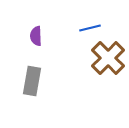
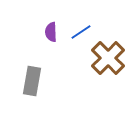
blue line: moved 9 px left, 4 px down; rotated 20 degrees counterclockwise
purple semicircle: moved 15 px right, 4 px up
